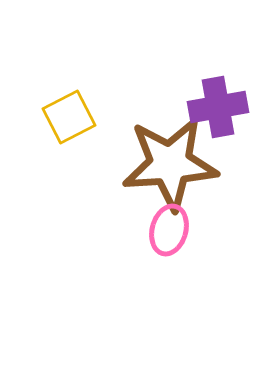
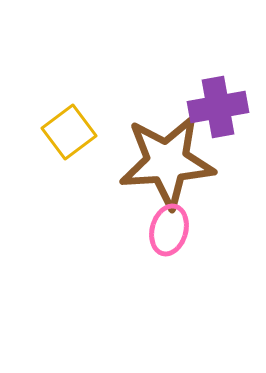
yellow square: moved 15 px down; rotated 10 degrees counterclockwise
brown star: moved 3 px left, 2 px up
